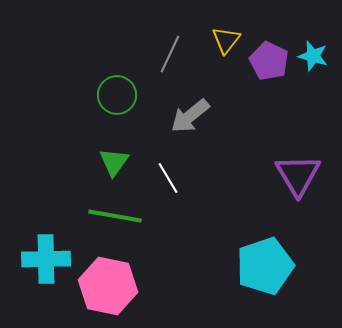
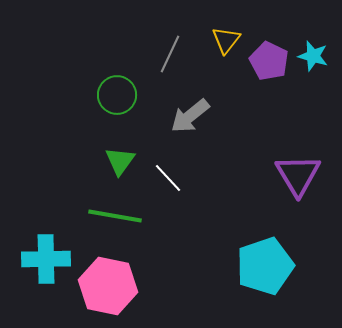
green triangle: moved 6 px right, 1 px up
white line: rotated 12 degrees counterclockwise
